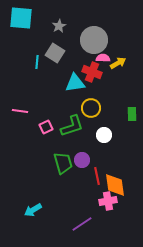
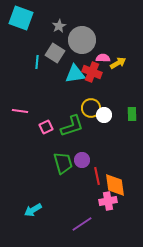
cyan square: rotated 15 degrees clockwise
gray circle: moved 12 px left
cyan triangle: moved 9 px up
white circle: moved 20 px up
